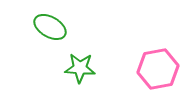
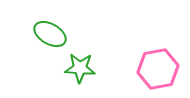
green ellipse: moved 7 px down
